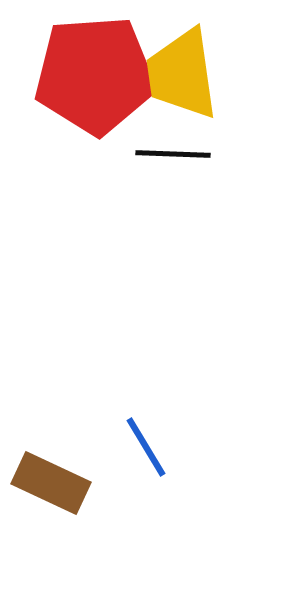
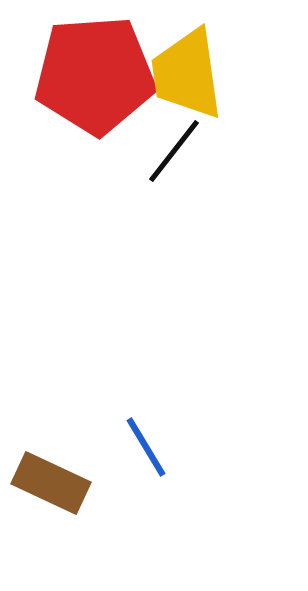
yellow trapezoid: moved 5 px right
black line: moved 1 px right, 3 px up; rotated 54 degrees counterclockwise
